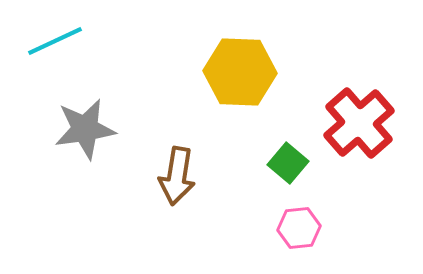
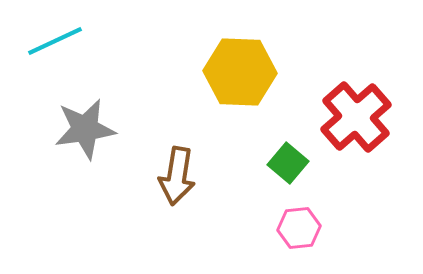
red cross: moved 3 px left, 6 px up
